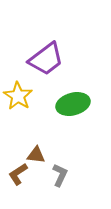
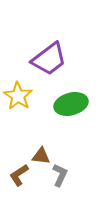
purple trapezoid: moved 3 px right
green ellipse: moved 2 px left
brown triangle: moved 5 px right, 1 px down
brown L-shape: moved 1 px right, 1 px down
